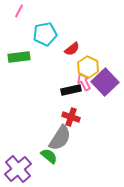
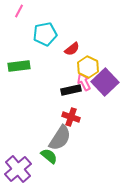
green rectangle: moved 9 px down
